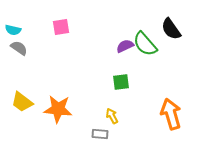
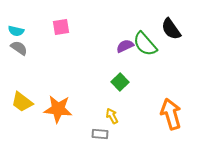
cyan semicircle: moved 3 px right, 1 px down
green square: moved 1 px left; rotated 36 degrees counterclockwise
